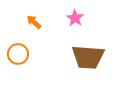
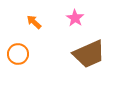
brown trapezoid: moved 1 px right, 3 px up; rotated 28 degrees counterclockwise
